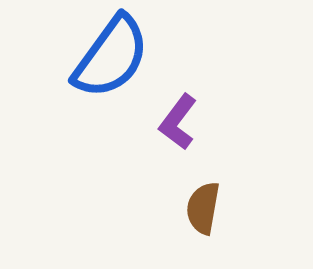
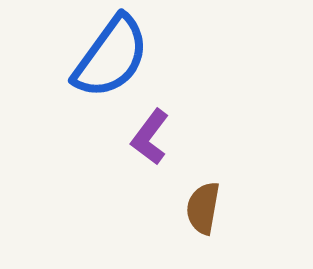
purple L-shape: moved 28 px left, 15 px down
